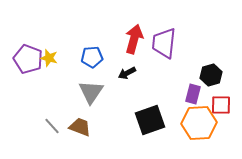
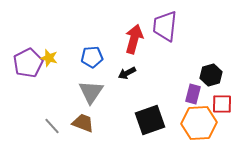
purple trapezoid: moved 1 px right, 17 px up
purple pentagon: moved 4 px down; rotated 24 degrees clockwise
red square: moved 1 px right, 1 px up
brown trapezoid: moved 3 px right, 4 px up
